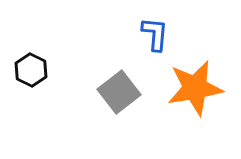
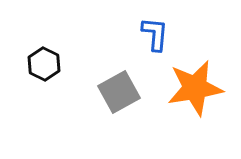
black hexagon: moved 13 px right, 6 px up
gray square: rotated 9 degrees clockwise
